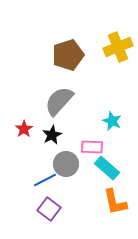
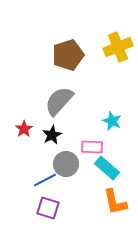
purple square: moved 1 px left, 1 px up; rotated 20 degrees counterclockwise
